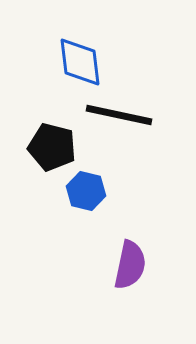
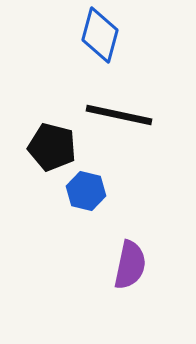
blue diamond: moved 20 px right, 27 px up; rotated 22 degrees clockwise
